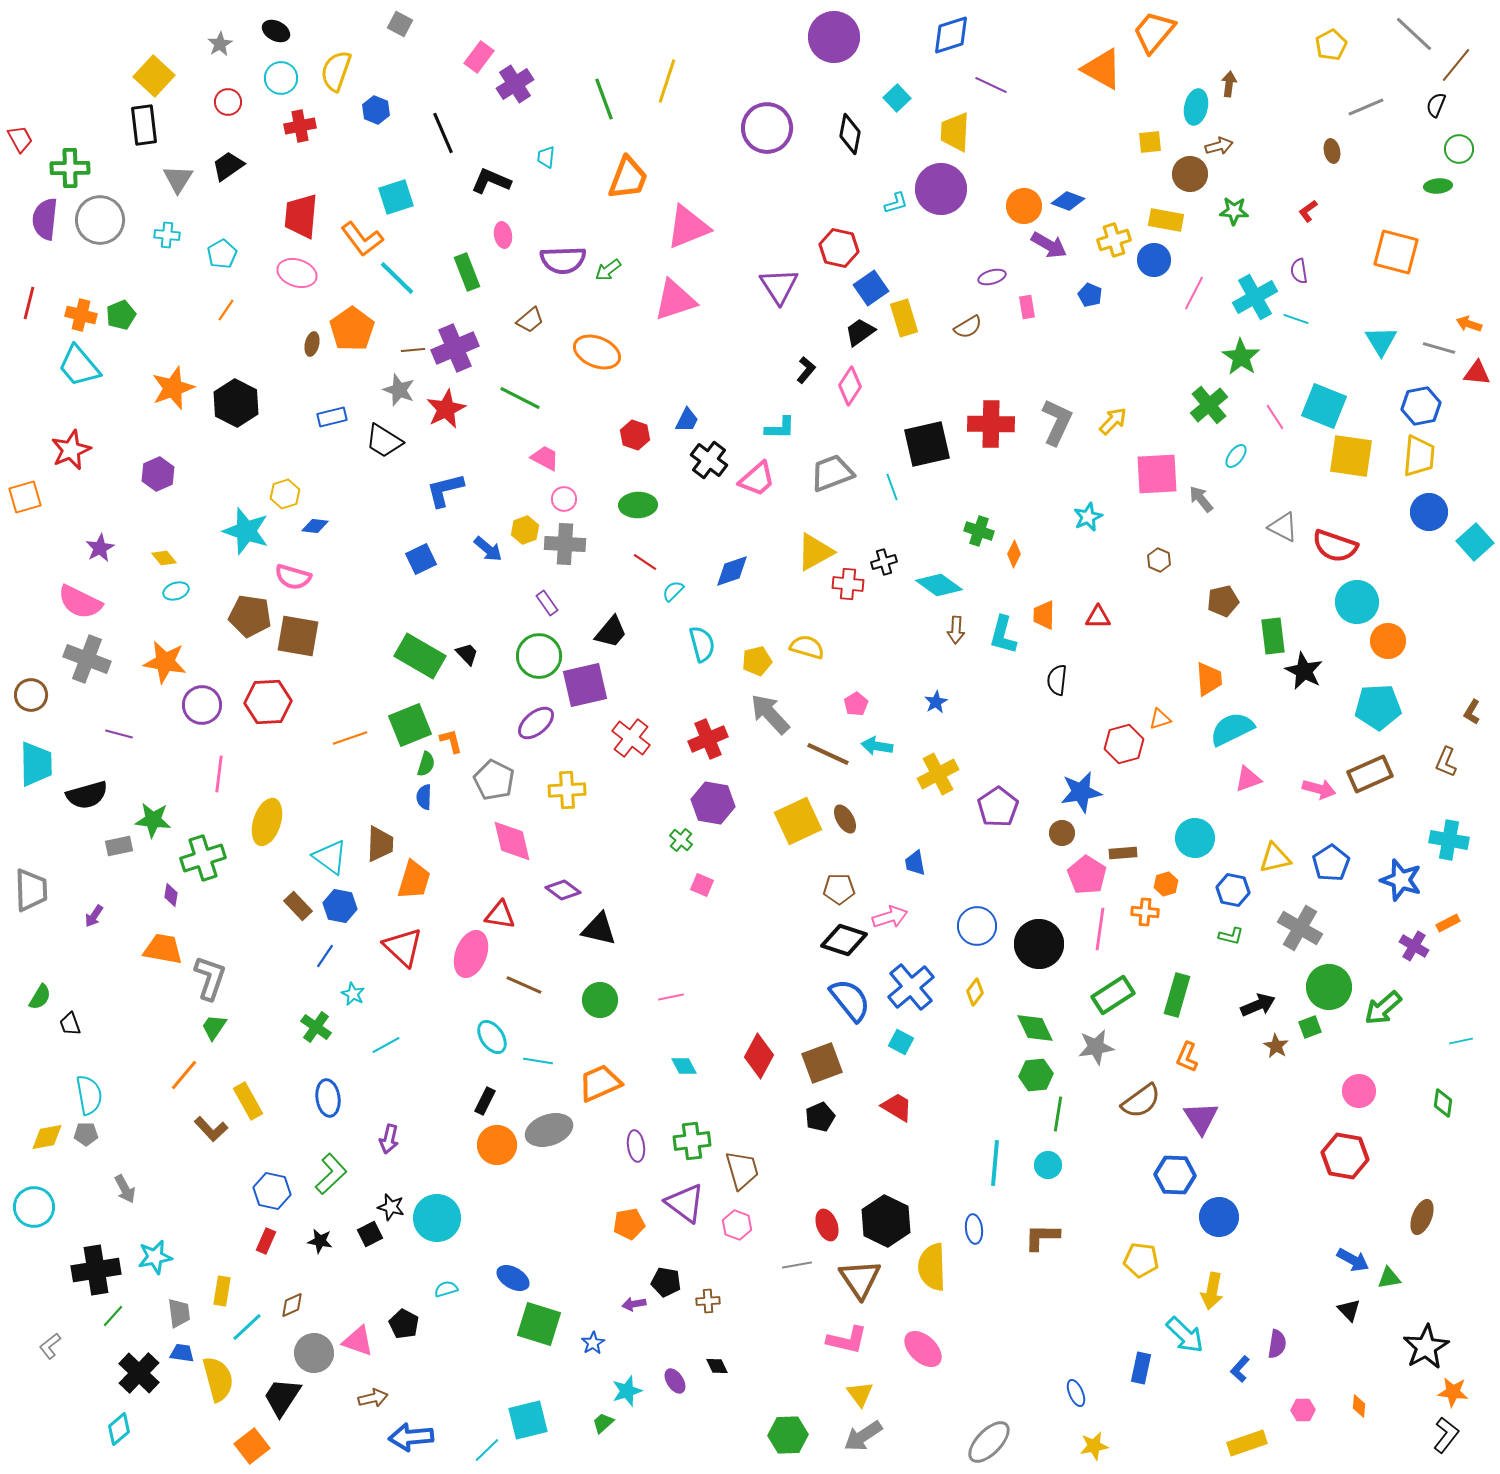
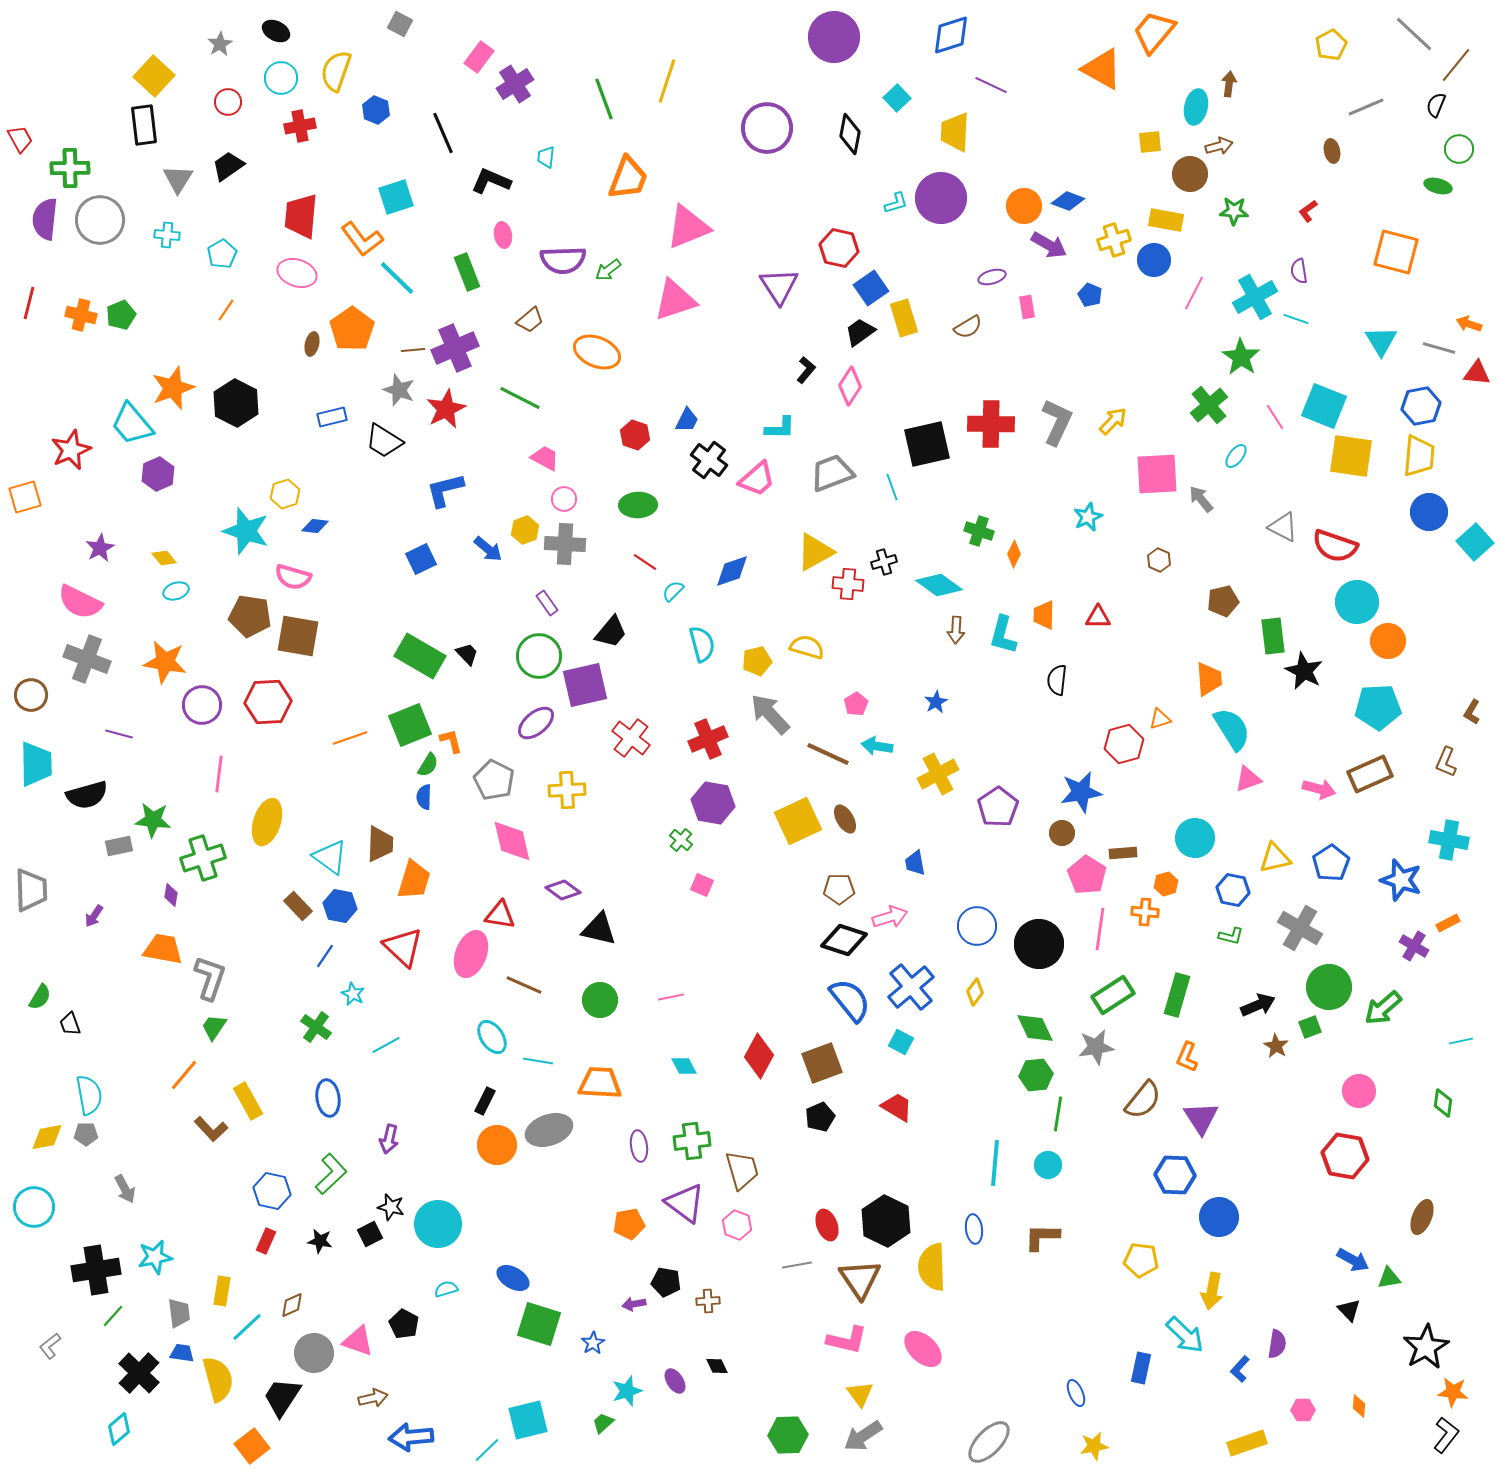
green ellipse at (1438, 186): rotated 20 degrees clockwise
purple circle at (941, 189): moved 9 px down
cyan trapezoid at (79, 366): moved 53 px right, 58 px down
cyan semicircle at (1232, 729): rotated 84 degrees clockwise
green semicircle at (426, 764): moved 2 px right, 1 px down; rotated 15 degrees clockwise
orange trapezoid at (600, 1083): rotated 27 degrees clockwise
brown semicircle at (1141, 1101): moved 2 px right, 1 px up; rotated 15 degrees counterclockwise
purple ellipse at (636, 1146): moved 3 px right
cyan circle at (437, 1218): moved 1 px right, 6 px down
